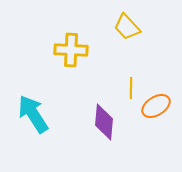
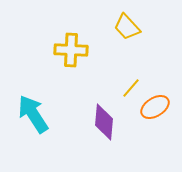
yellow line: rotated 40 degrees clockwise
orange ellipse: moved 1 px left, 1 px down
